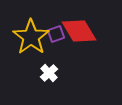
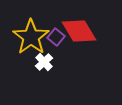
purple square: moved 3 px down; rotated 30 degrees counterclockwise
white cross: moved 5 px left, 11 px up
